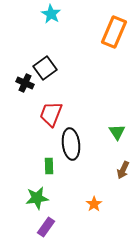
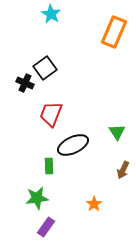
black ellipse: moved 2 px right, 1 px down; rotated 72 degrees clockwise
